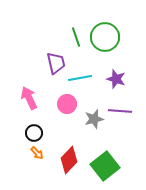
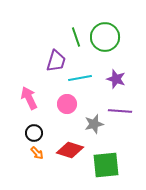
purple trapezoid: moved 2 px up; rotated 30 degrees clockwise
gray star: moved 5 px down
red diamond: moved 1 px right, 10 px up; rotated 64 degrees clockwise
green square: moved 1 px right, 1 px up; rotated 32 degrees clockwise
